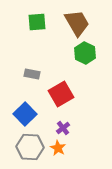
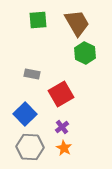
green square: moved 1 px right, 2 px up
purple cross: moved 1 px left, 1 px up
orange star: moved 6 px right
